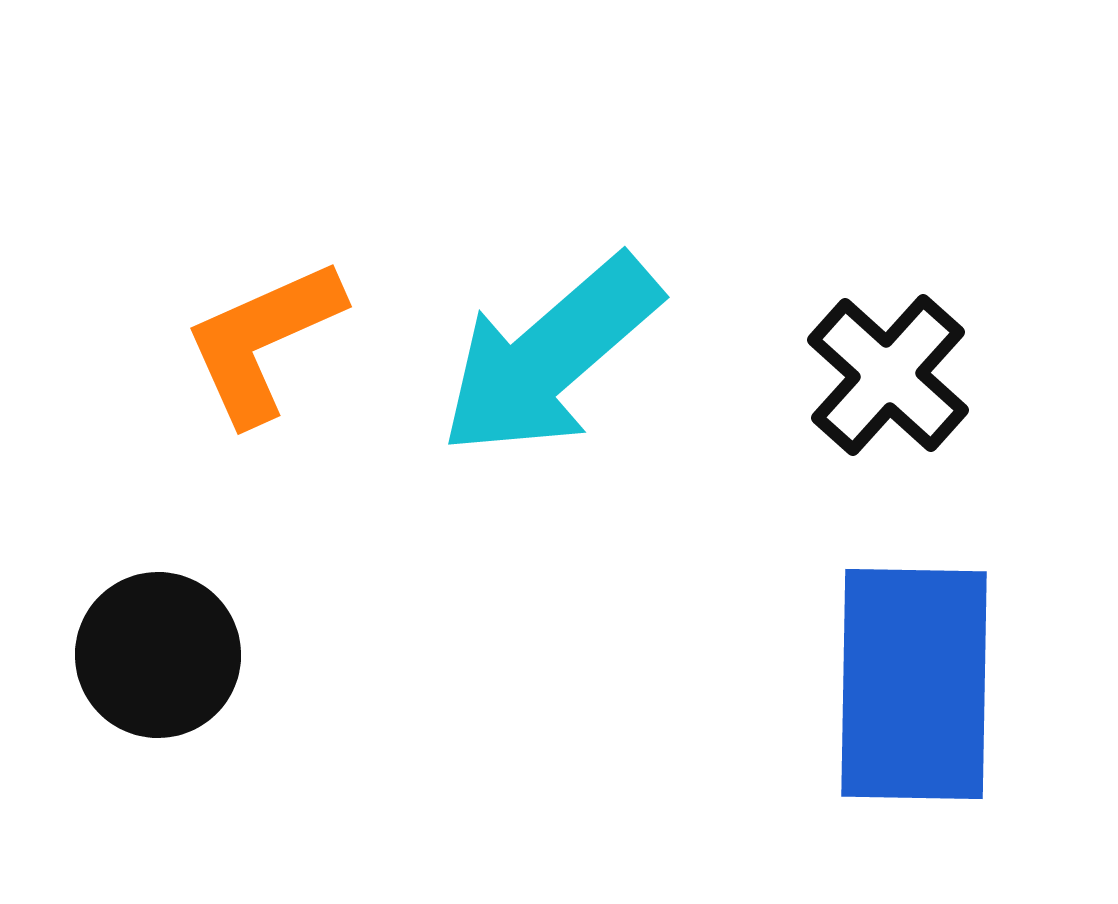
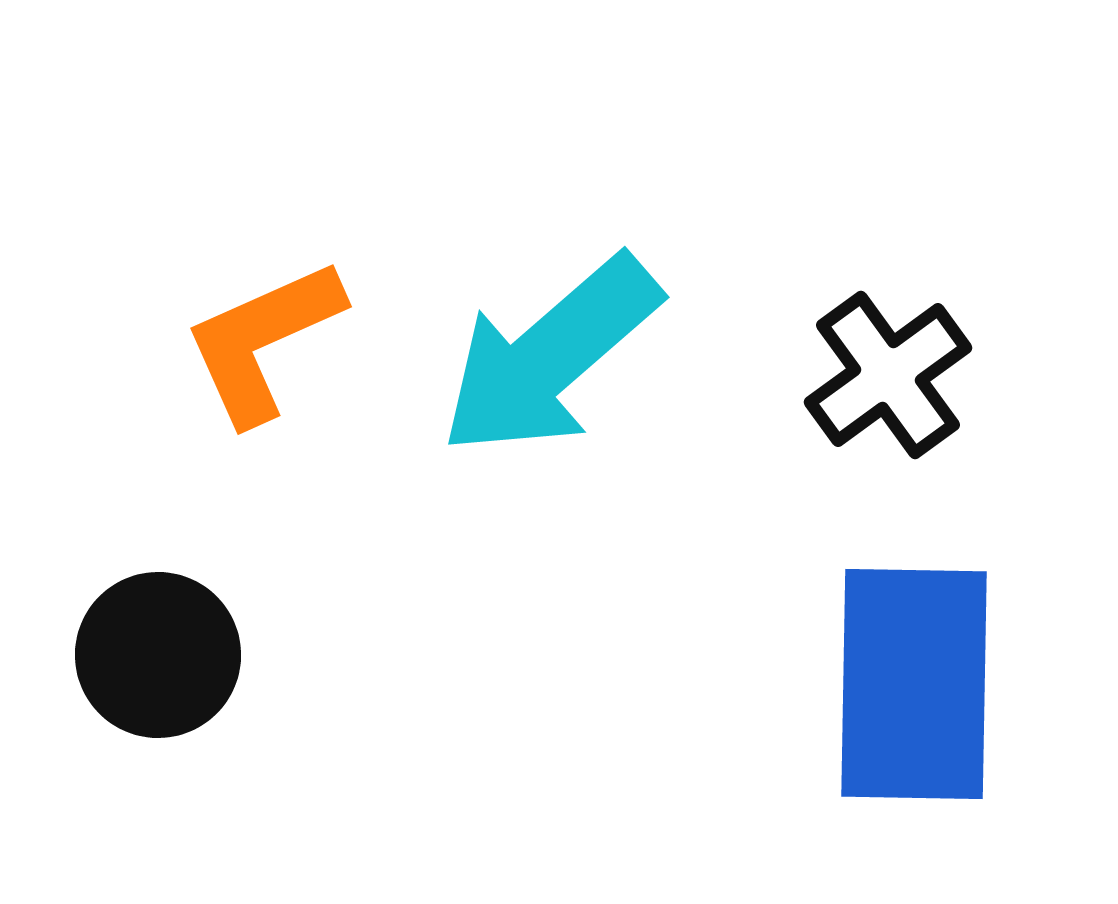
black cross: rotated 12 degrees clockwise
